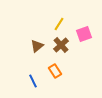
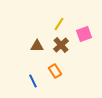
brown triangle: rotated 40 degrees clockwise
